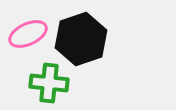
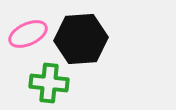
black hexagon: rotated 15 degrees clockwise
